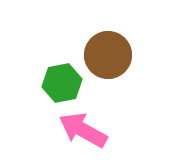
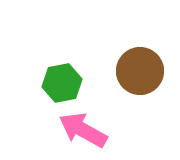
brown circle: moved 32 px right, 16 px down
